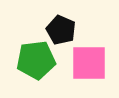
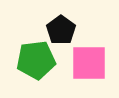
black pentagon: rotated 12 degrees clockwise
